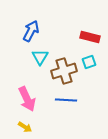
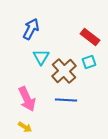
blue arrow: moved 2 px up
red rectangle: rotated 24 degrees clockwise
cyan triangle: moved 1 px right
brown cross: rotated 25 degrees counterclockwise
